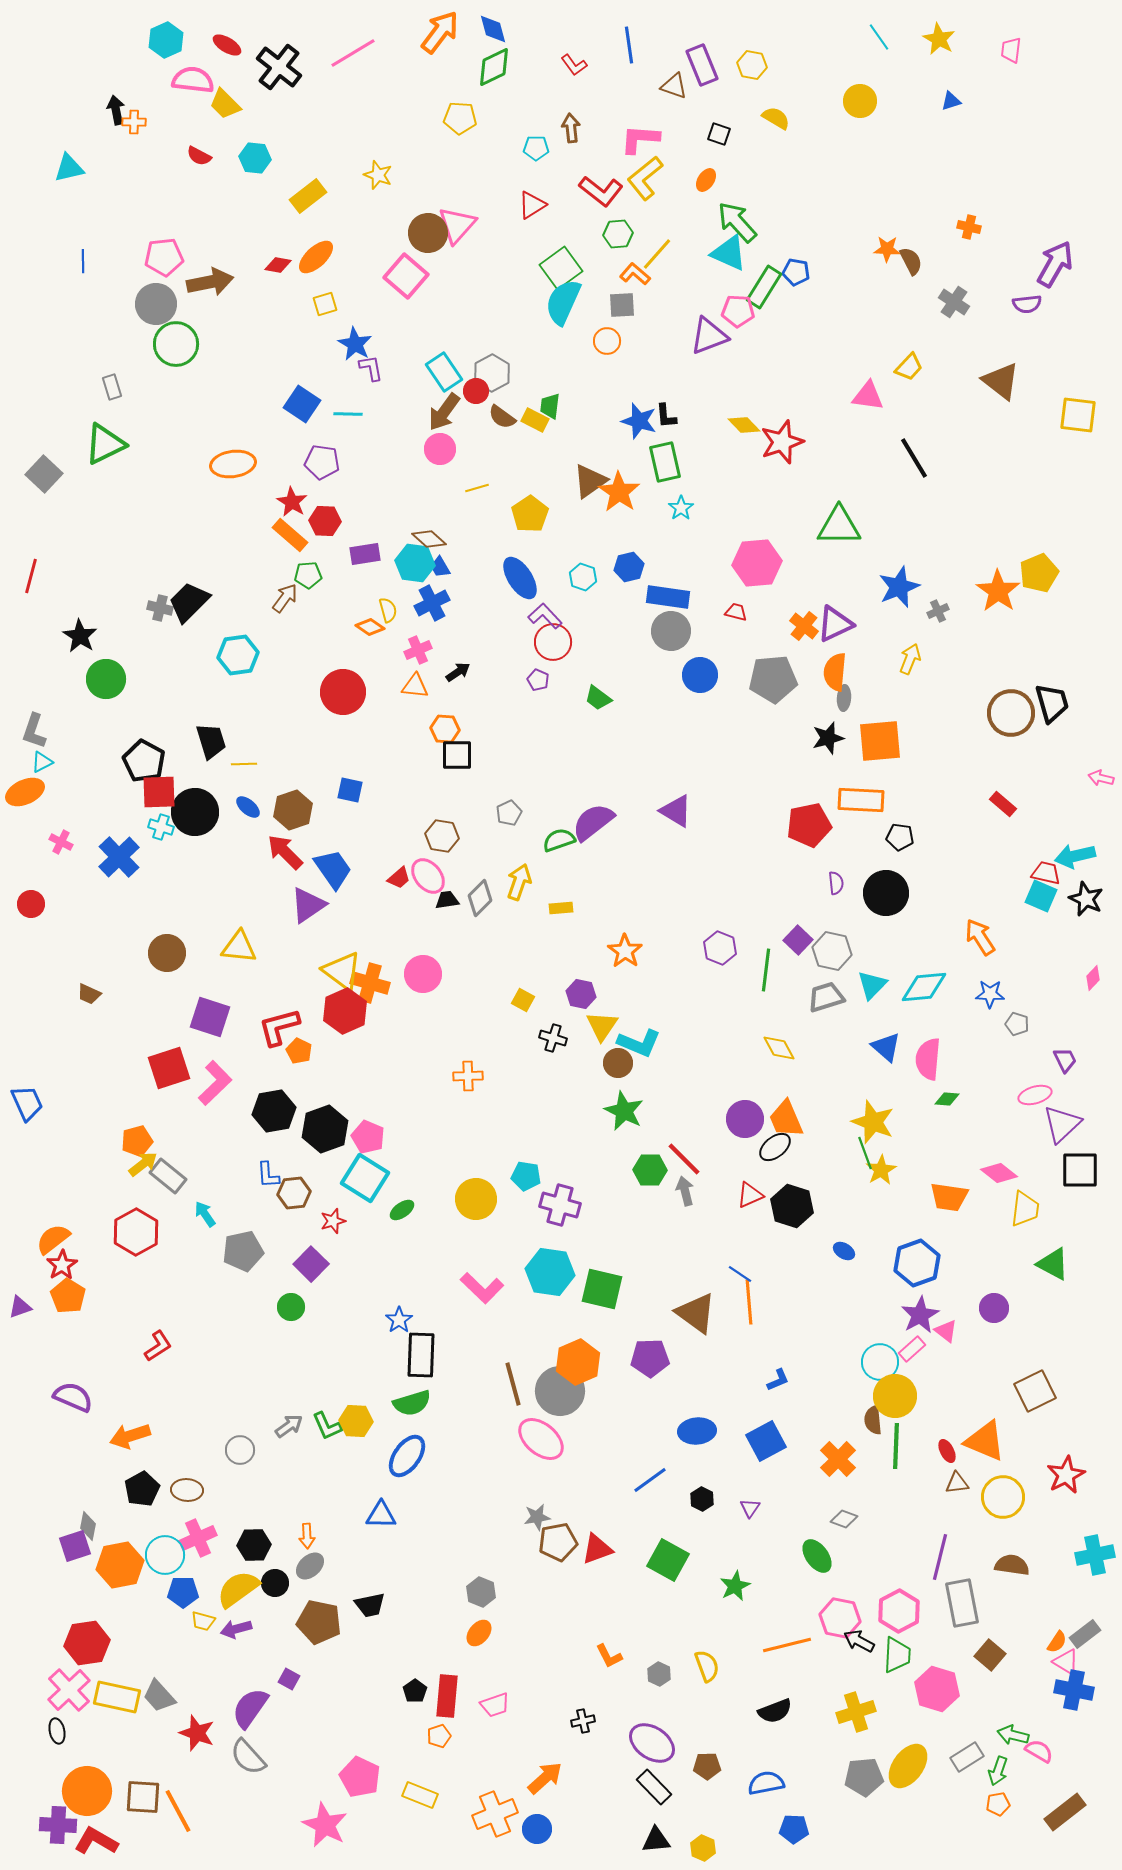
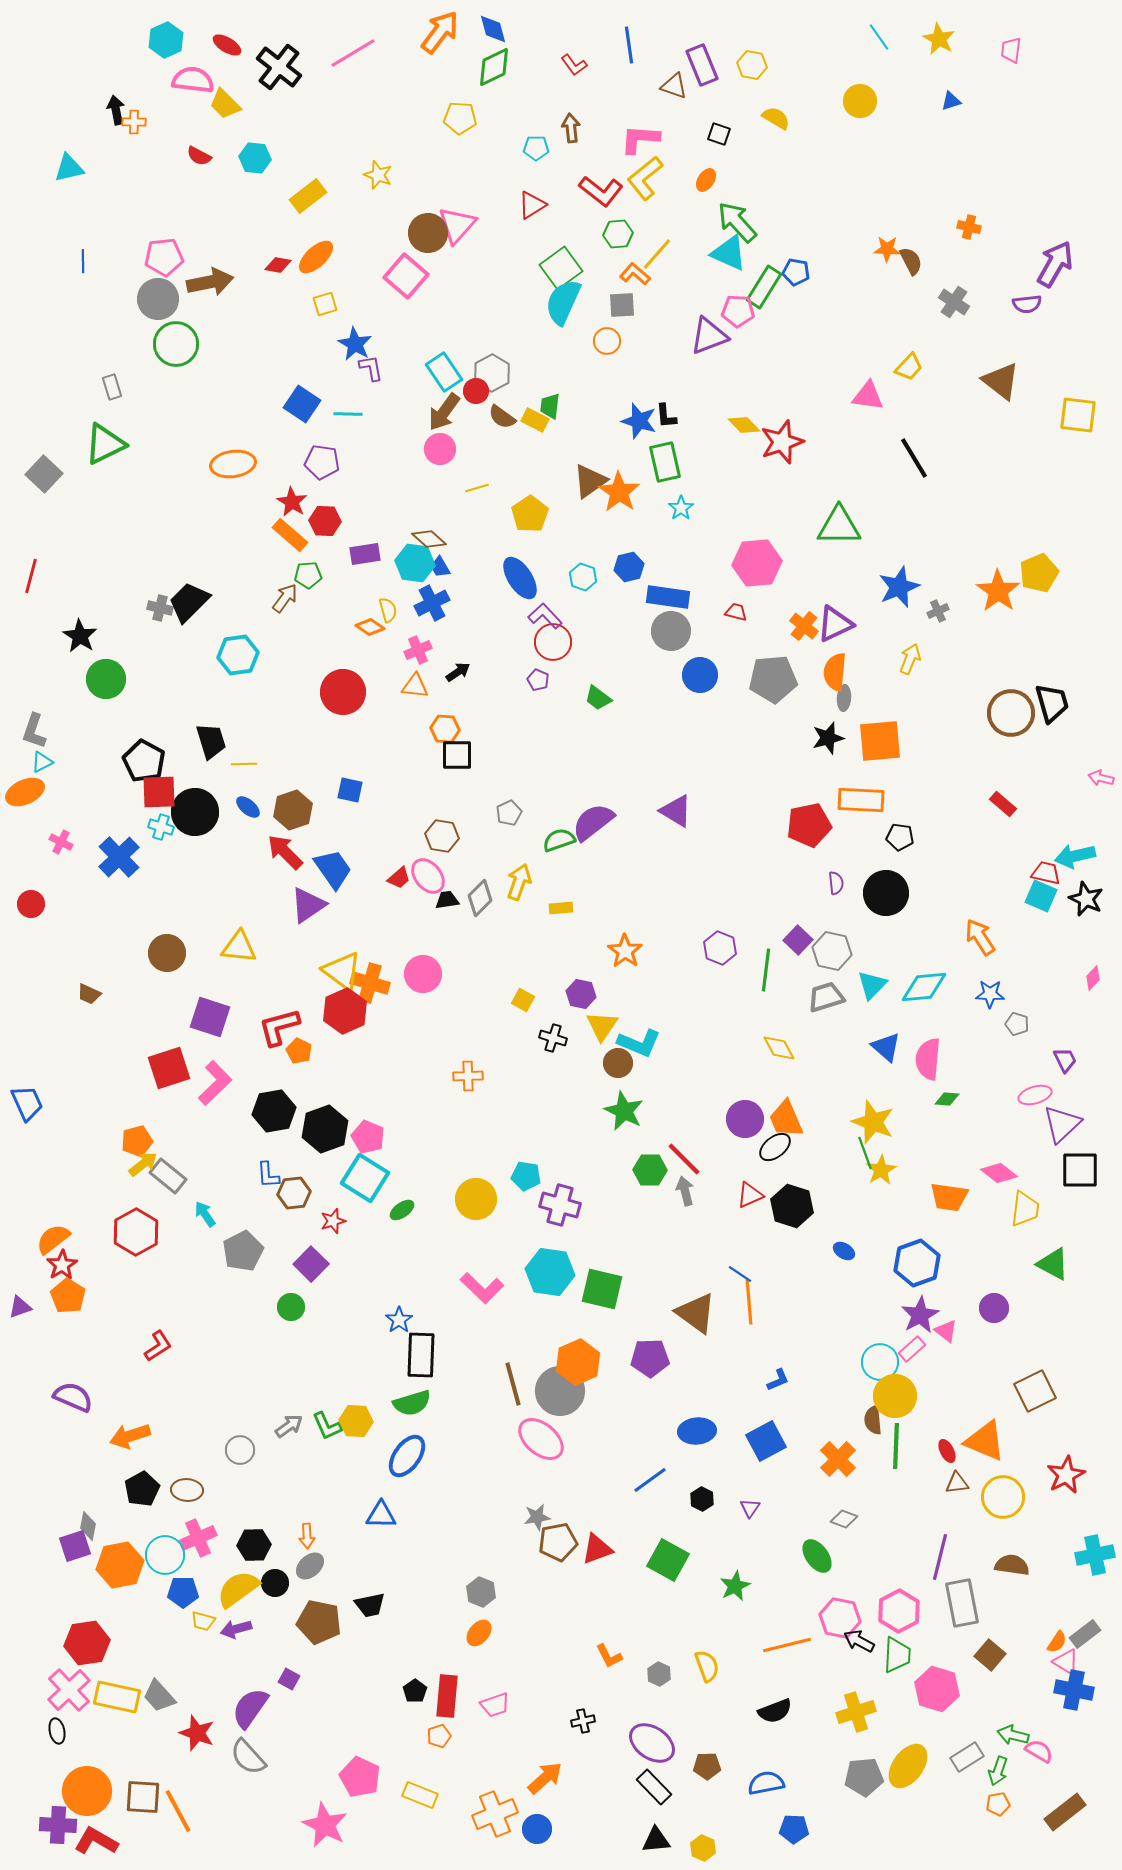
gray circle at (156, 304): moved 2 px right, 5 px up
gray pentagon at (243, 1251): rotated 15 degrees counterclockwise
